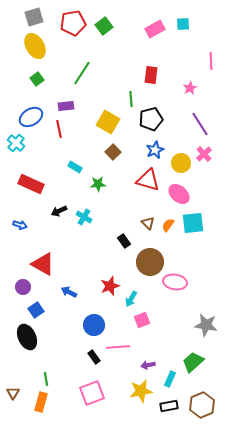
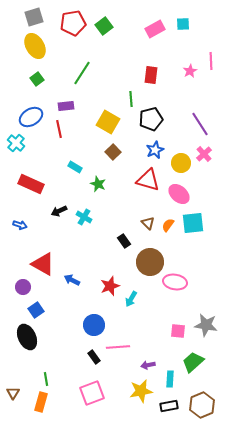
pink star at (190, 88): moved 17 px up
green star at (98, 184): rotated 28 degrees clockwise
blue arrow at (69, 292): moved 3 px right, 12 px up
pink square at (142, 320): moved 36 px right, 11 px down; rotated 28 degrees clockwise
cyan rectangle at (170, 379): rotated 21 degrees counterclockwise
